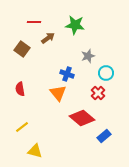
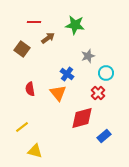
blue cross: rotated 16 degrees clockwise
red semicircle: moved 10 px right
red diamond: rotated 55 degrees counterclockwise
